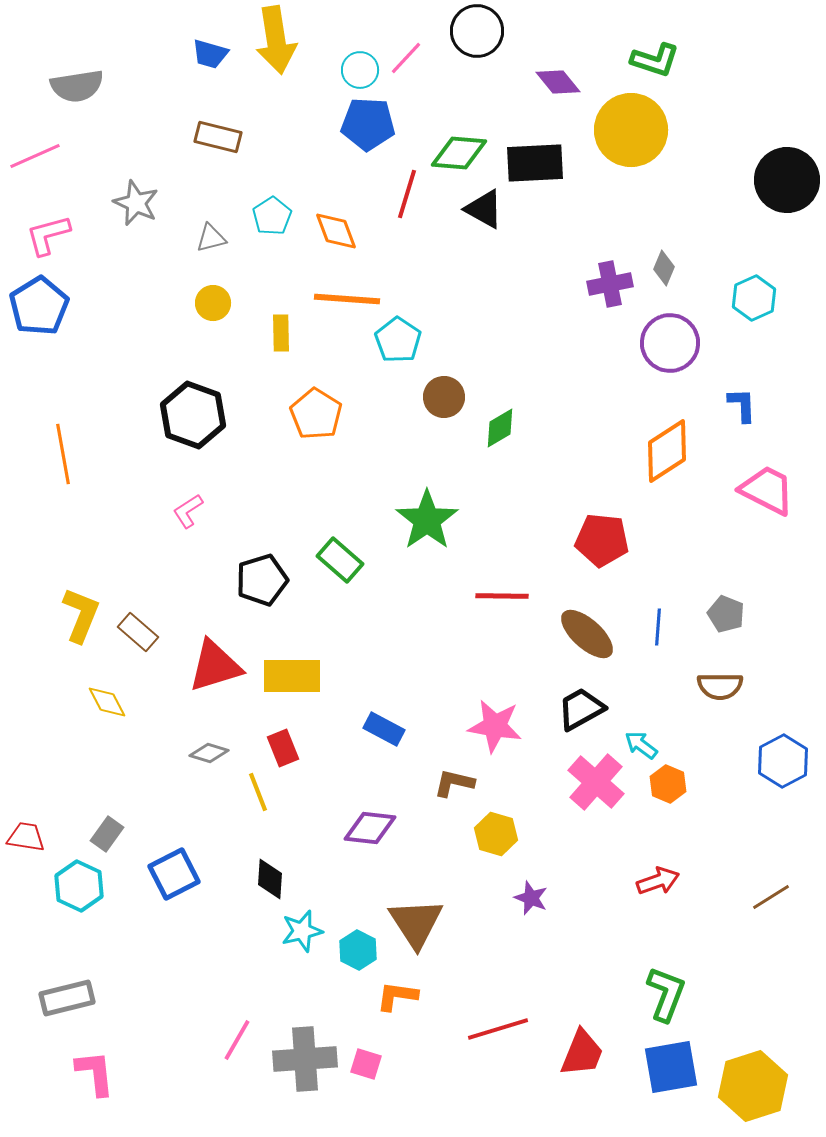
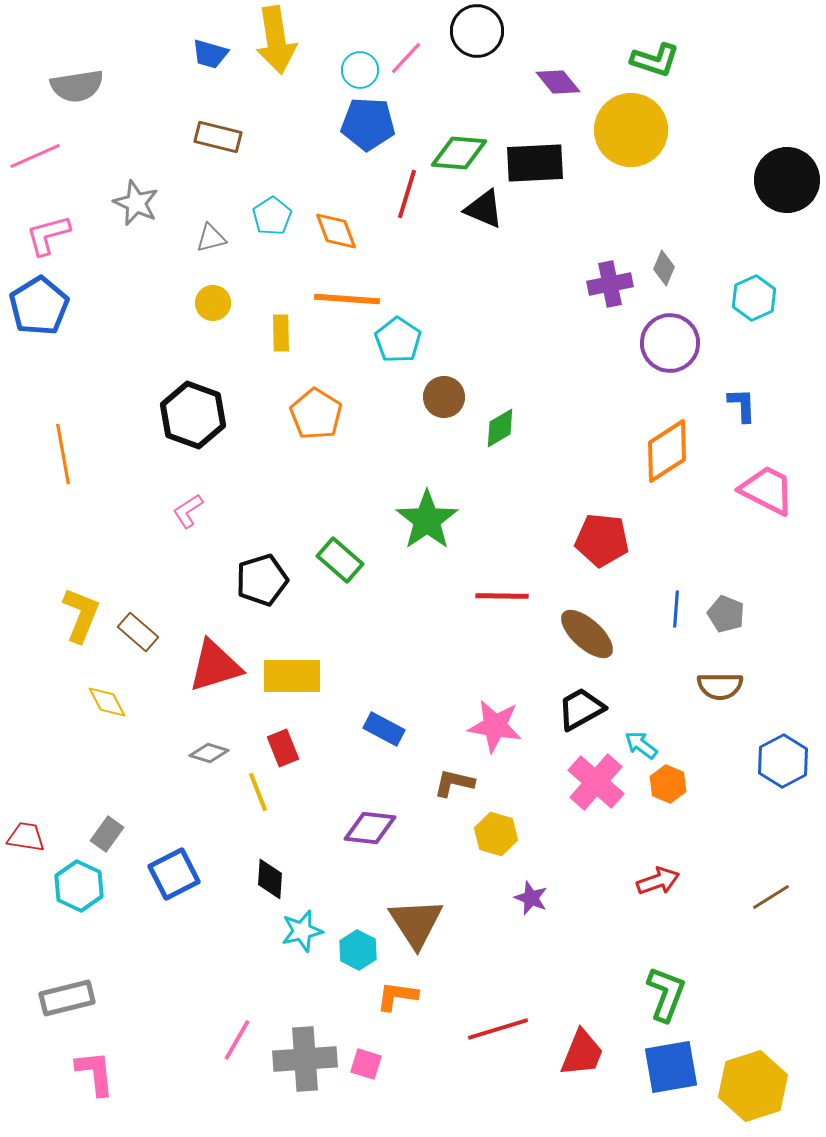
black triangle at (484, 209): rotated 6 degrees counterclockwise
blue line at (658, 627): moved 18 px right, 18 px up
